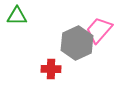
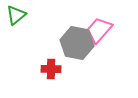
green triangle: moved 1 px left, 1 px up; rotated 40 degrees counterclockwise
gray hexagon: rotated 24 degrees counterclockwise
